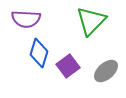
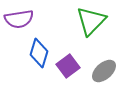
purple semicircle: moved 7 px left; rotated 12 degrees counterclockwise
gray ellipse: moved 2 px left
